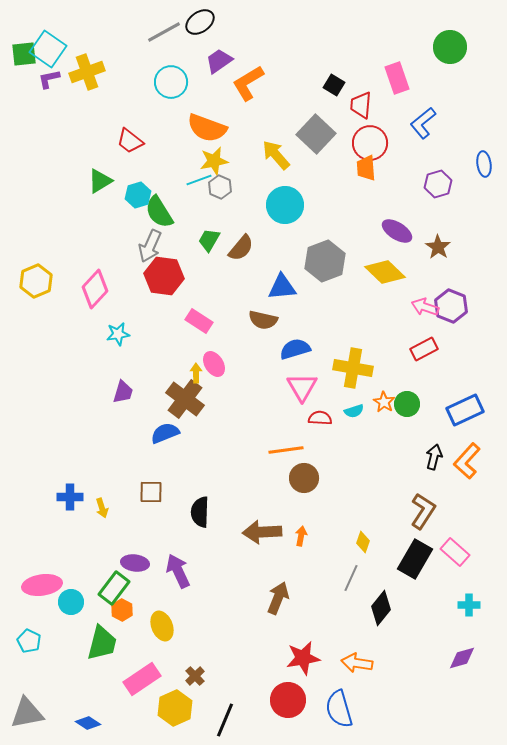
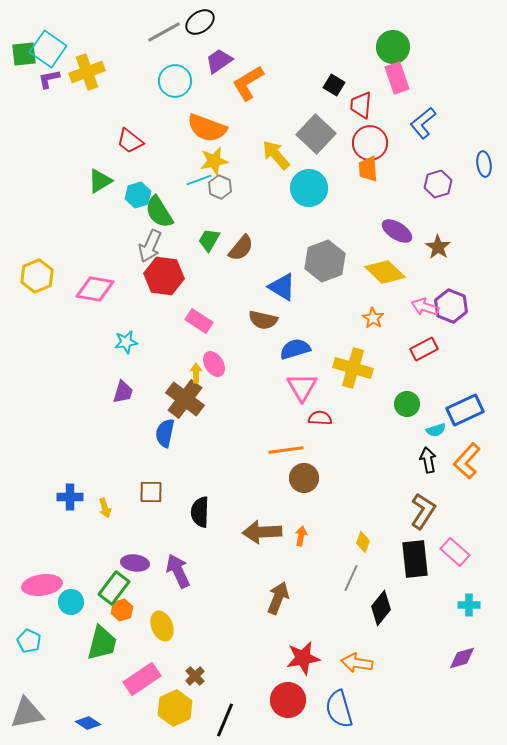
green circle at (450, 47): moved 57 px left
cyan circle at (171, 82): moved 4 px right, 1 px up
orange trapezoid at (366, 168): moved 2 px right, 1 px down
cyan circle at (285, 205): moved 24 px right, 17 px up
yellow hexagon at (36, 281): moved 1 px right, 5 px up
blue triangle at (282, 287): rotated 36 degrees clockwise
pink diamond at (95, 289): rotated 57 degrees clockwise
cyan star at (118, 334): moved 8 px right, 8 px down
yellow cross at (353, 368): rotated 6 degrees clockwise
orange star at (384, 402): moved 11 px left, 84 px up
cyan semicircle at (354, 411): moved 82 px right, 19 px down
blue semicircle at (165, 433): rotated 56 degrees counterclockwise
black arrow at (434, 457): moved 6 px left, 3 px down; rotated 25 degrees counterclockwise
yellow arrow at (102, 508): moved 3 px right
black rectangle at (415, 559): rotated 36 degrees counterclockwise
orange hexagon at (122, 610): rotated 15 degrees clockwise
